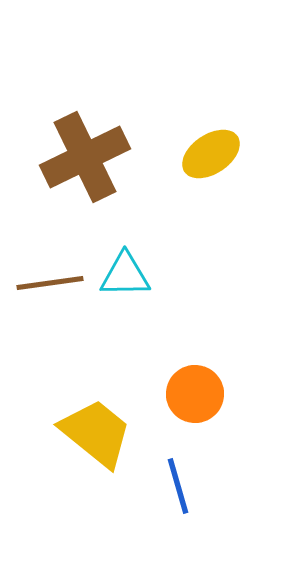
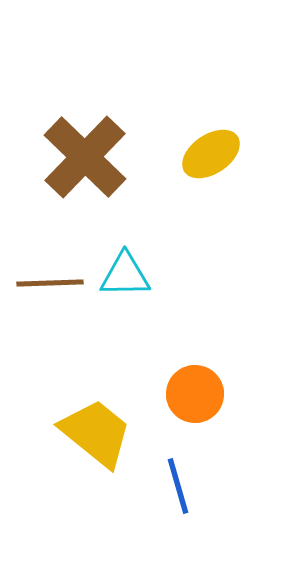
brown cross: rotated 20 degrees counterclockwise
brown line: rotated 6 degrees clockwise
